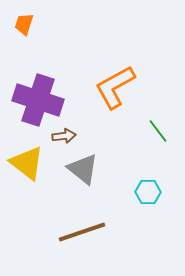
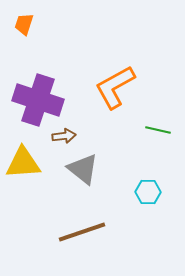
green line: moved 1 px up; rotated 40 degrees counterclockwise
yellow triangle: moved 4 px left; rotated 42 degrees counterclockwise
